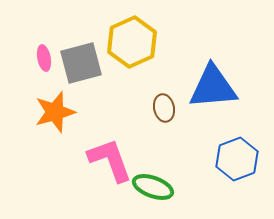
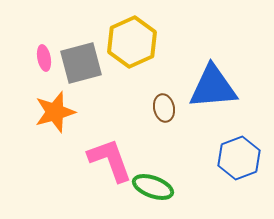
blue hexagon: moved 2 px right, 1 px up
